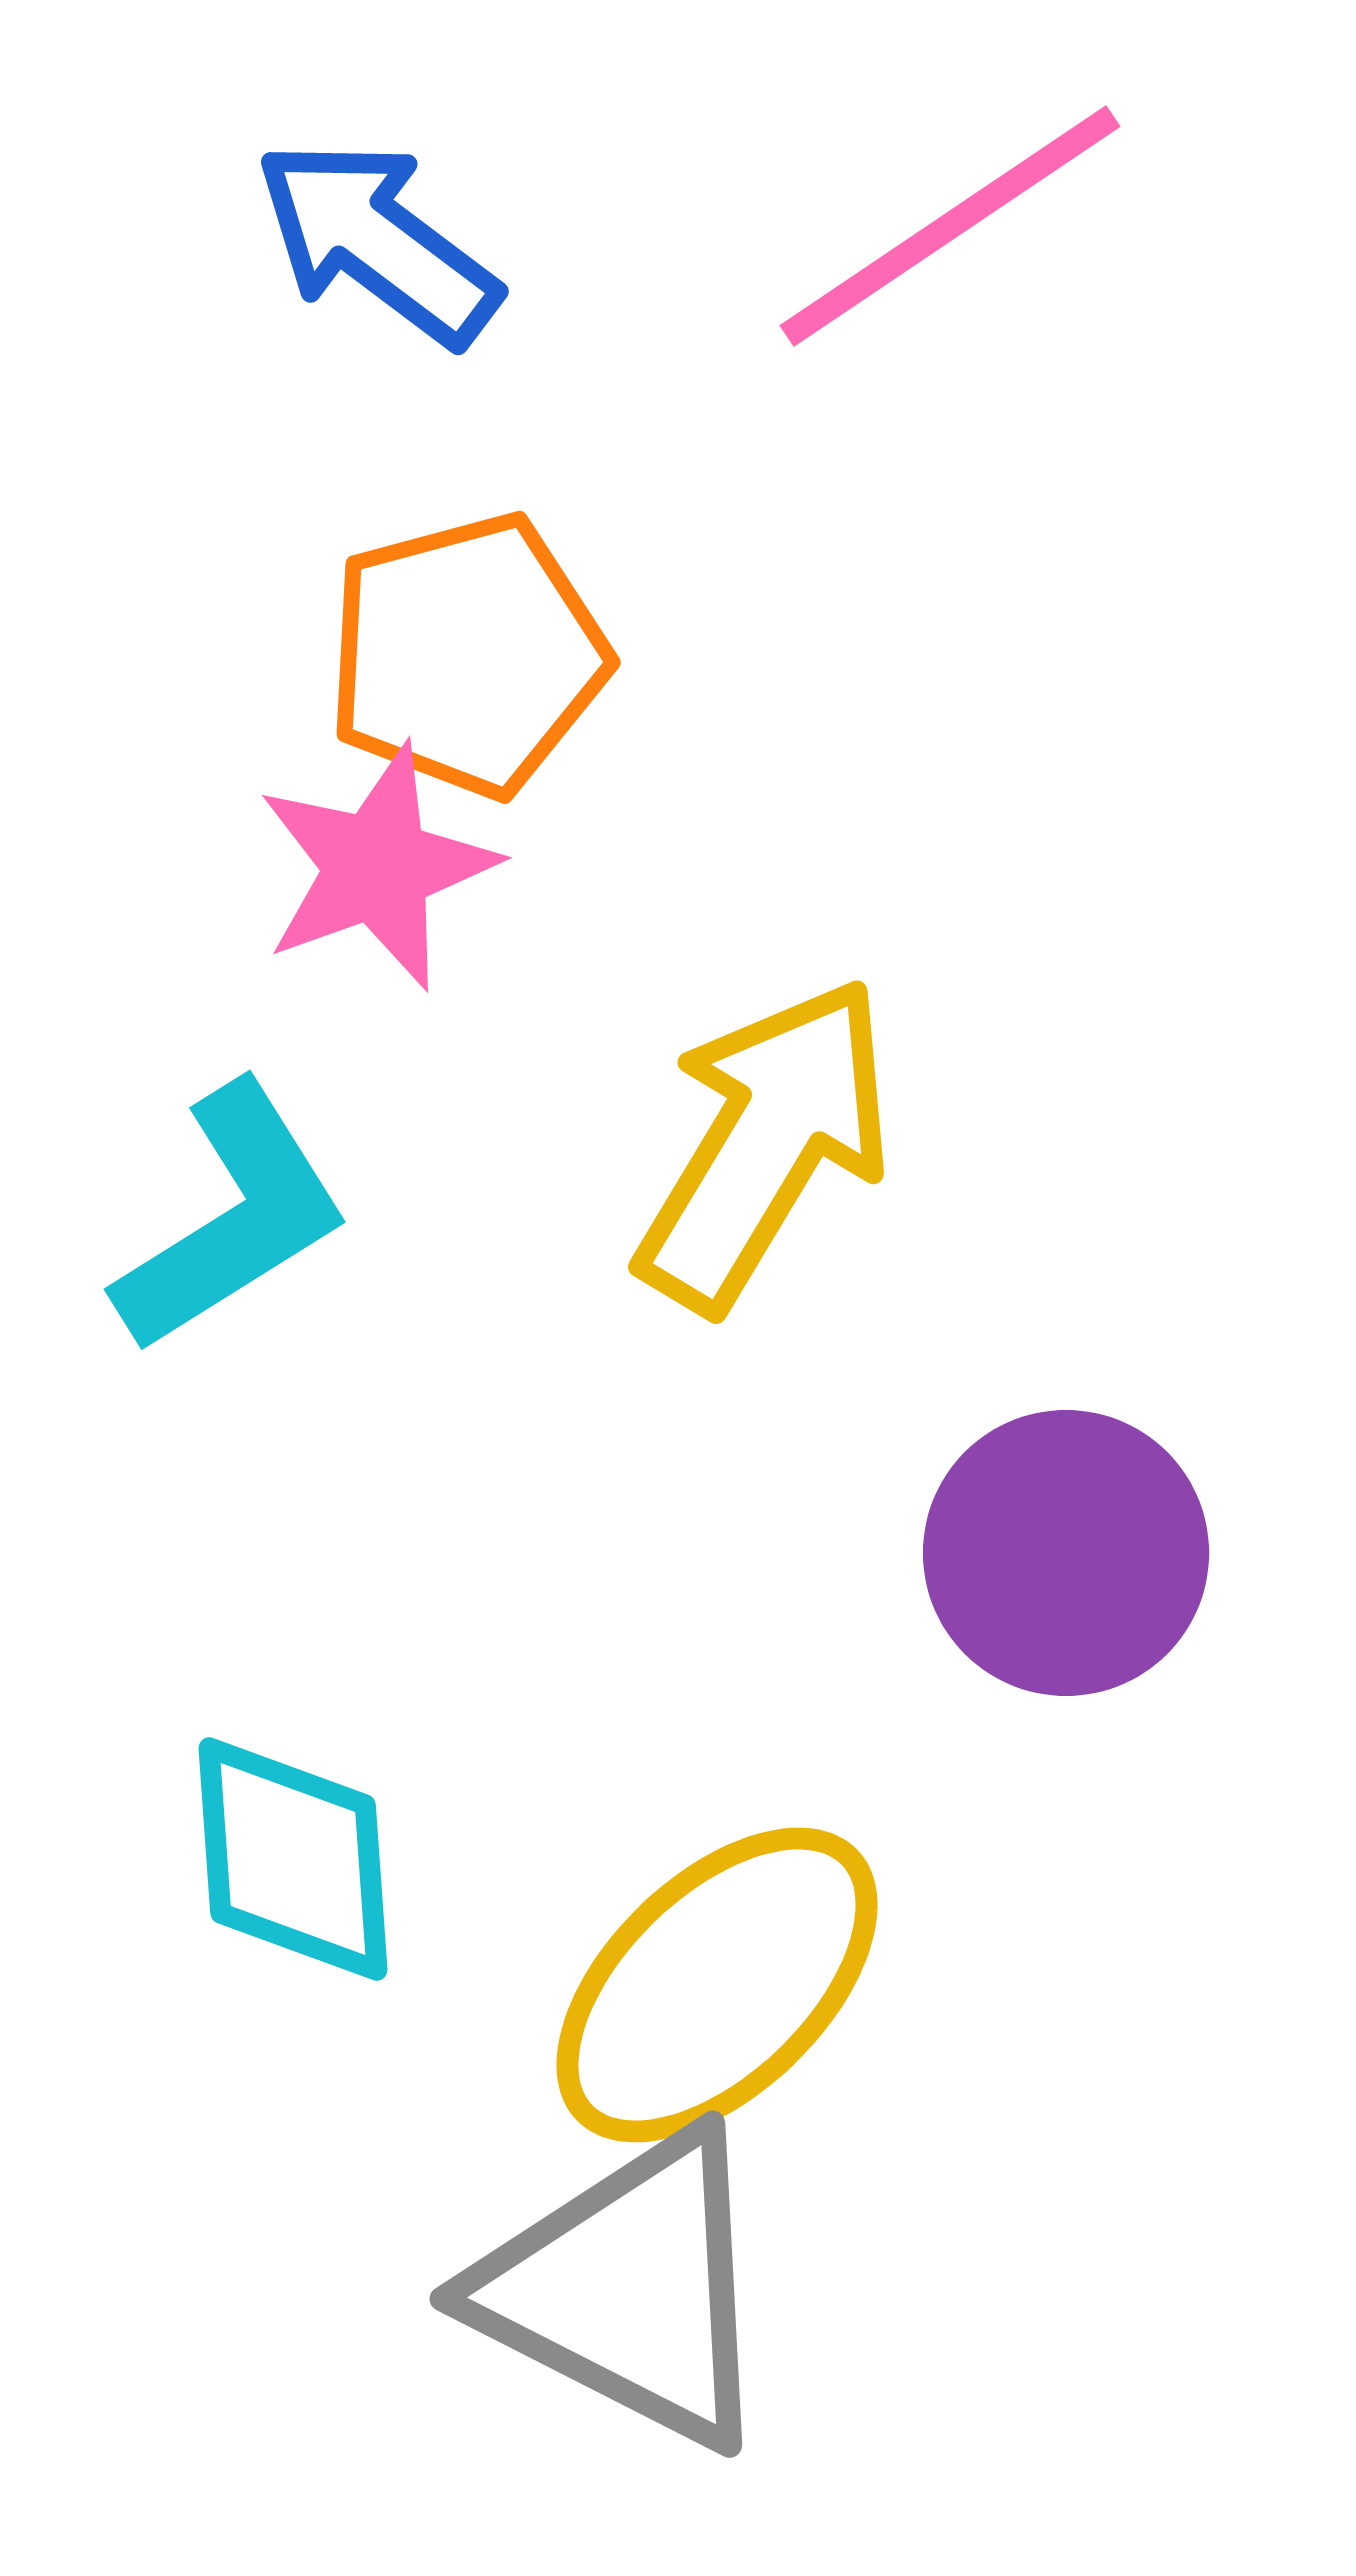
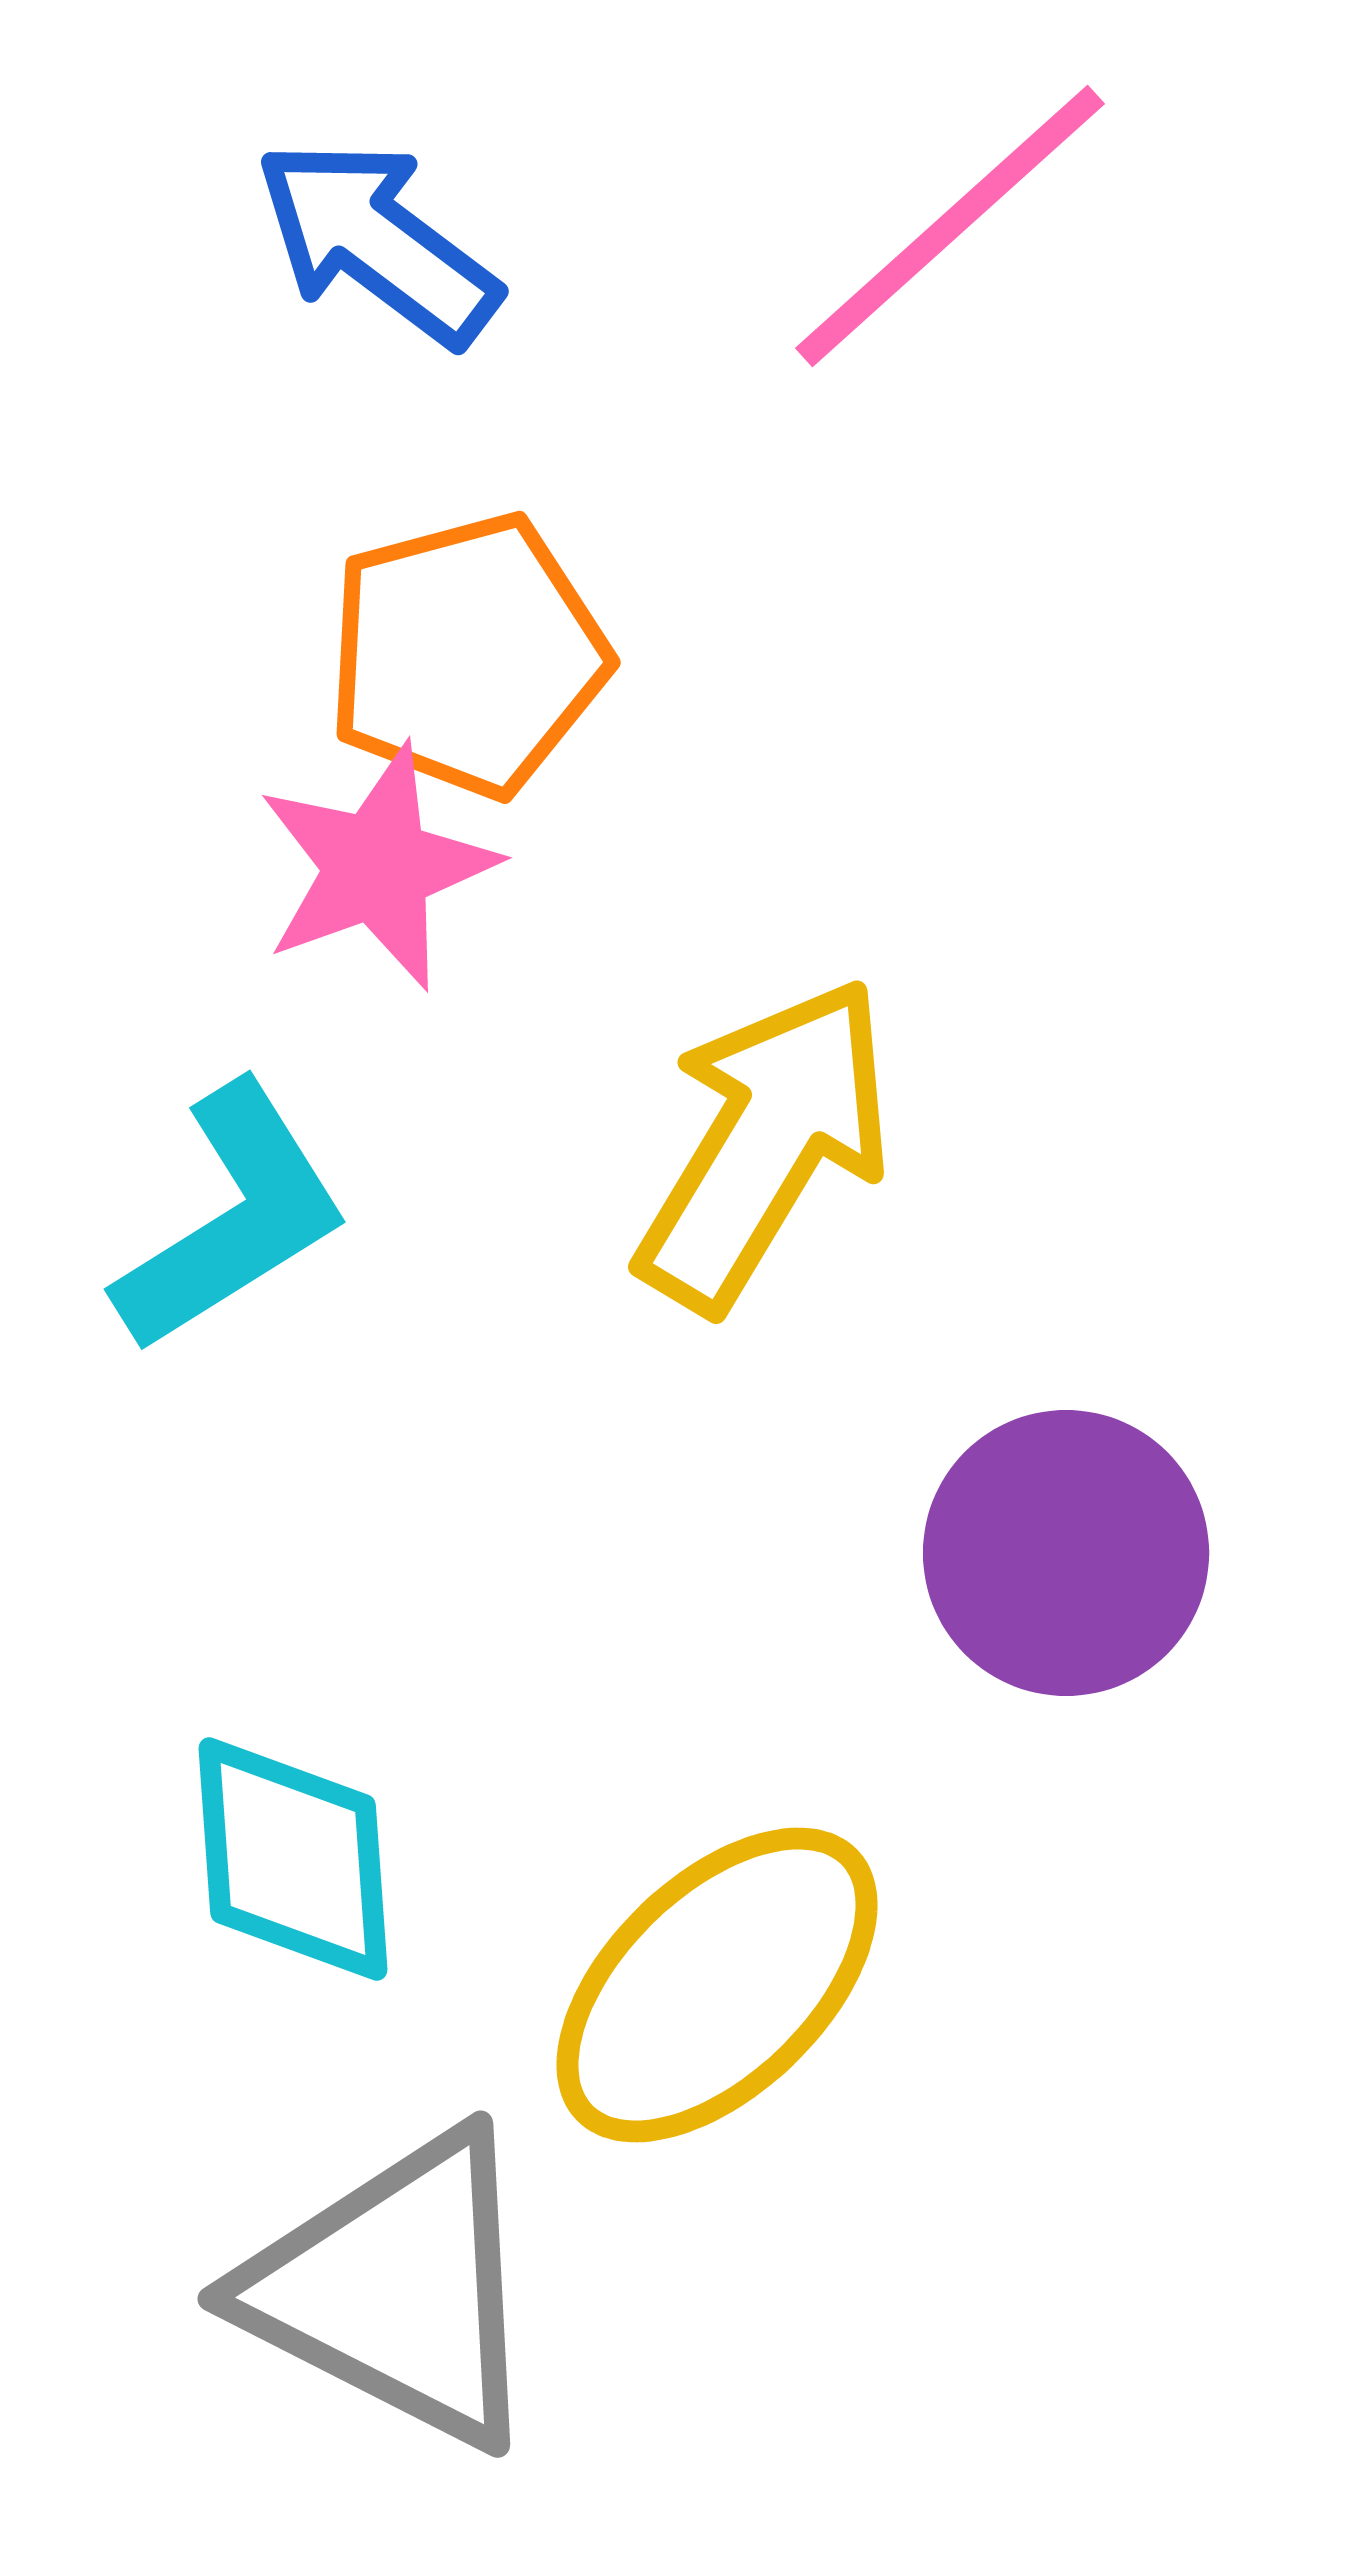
pink line: rotated 8 degrees counterclockwise
gray triangle: moved 232 px left
